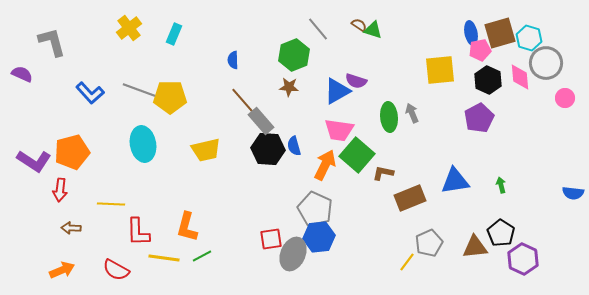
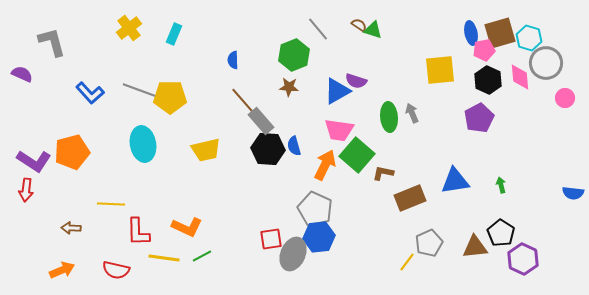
pink pentagon at (480, 50): moved 4 px right
red arrow at (60, 190): moved 34 px left
orange L-shape at (187, 227): rotated 80 degrees counterclockwise
red semicircle at (116, 270): rotated 16 degrees counterclockwise
